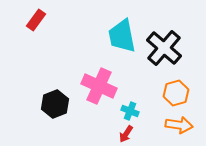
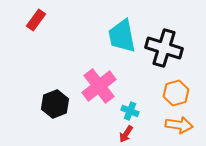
black cross: rotated 24 degrees counterclockwise
pink cross: rotated 28 degrees clockwise
